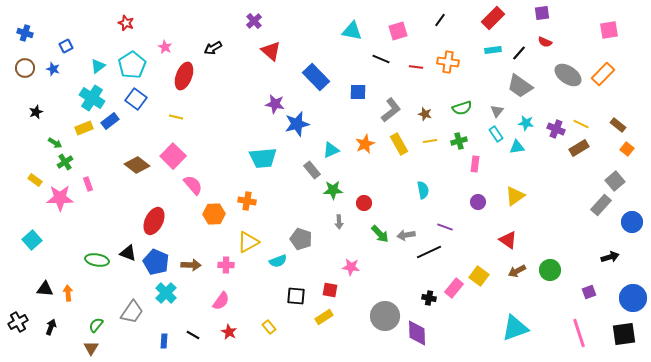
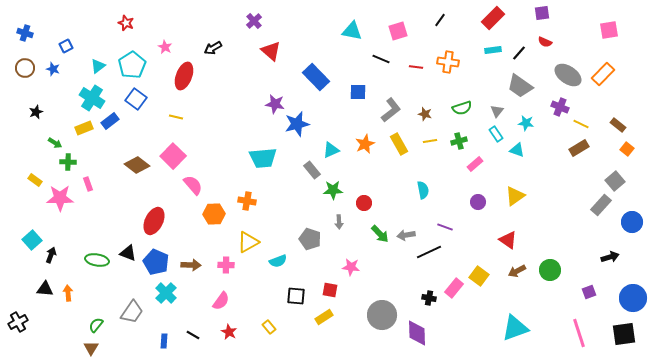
purple cross at (556, 129): moved 4 px right, 22 px up
cyan triangle at (517, 147): moved 3 px down; rotated 28 degrees clockwise
green cross at (65, 162): moved 3 px right; rotated 35 degrees clockwise
pink rectangle at (475, 164): rotated 42 degrees clockwise
gray pentagon at (301, 239): moved 9 px right
gray circle at (385, 316): moved 3 px left, 1 px up
black arrow at (51, 327): moved 72 px up
